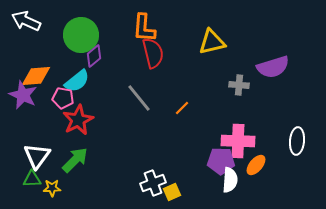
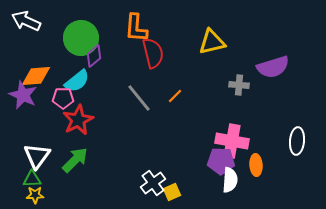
orange L-shape: moved 8 px left
green circle: moved 3 px down
pink pentagon: rotated 10 degrees counterclockwise
orange line: moved 7 px left, 12 px up
pink cross: moved 6 px left; rotated 8 degrees clockwise
orange ellipse: rotated 45 degrees counterclockwise
white cross: rotated 15 degrees counterclockwise
yellow star: moved 17 px left, 7 px down
